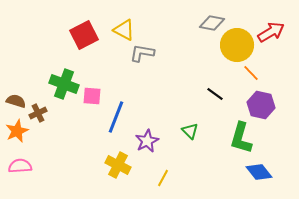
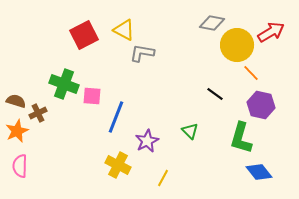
pink semicircle: rotated 85 degrees counterclockwise
